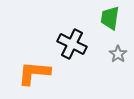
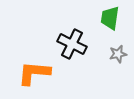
gray star: rotated 24 degrees clockwise
